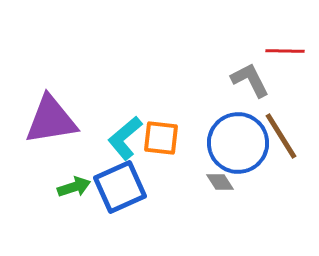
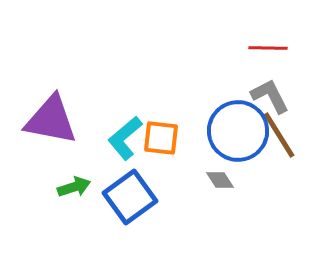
red line: moved 17 px left, 3 px up
gray L-shape: moved 20 px right, 16 px down
purple triangle: rotated 20 degrees clockwise
brown line: moved 2 px left, 1 px up
blue circle: moved 12 px up
gray diamond: moved 2 px up
blue square: moved 10 px right, 10 px down; rotated 12 degrees counterclockwise
